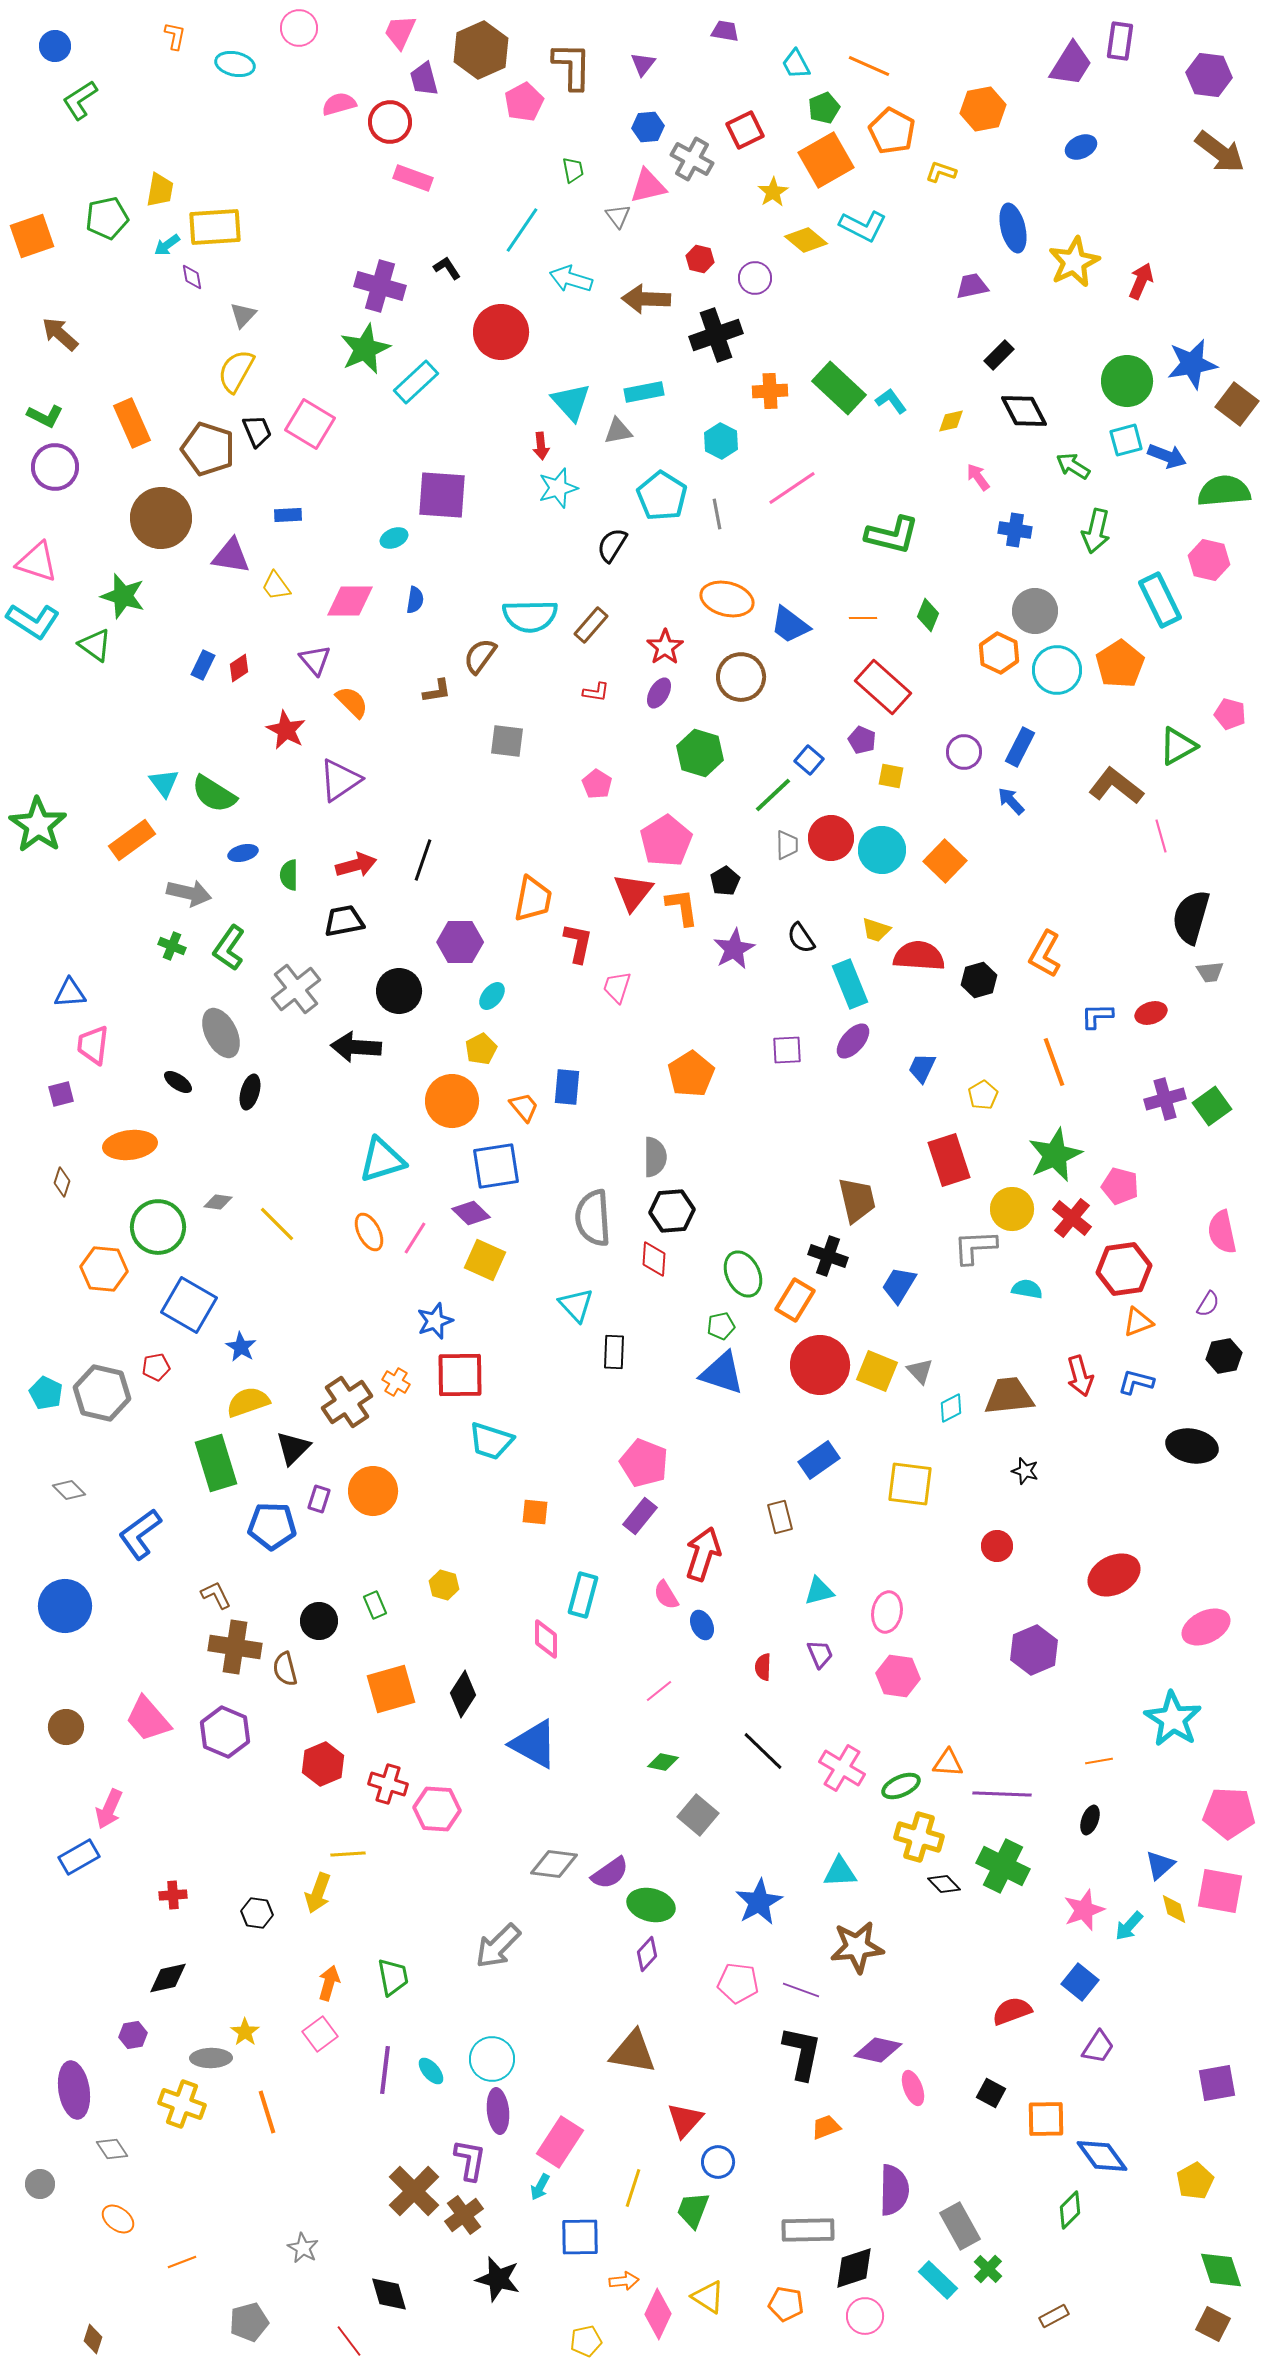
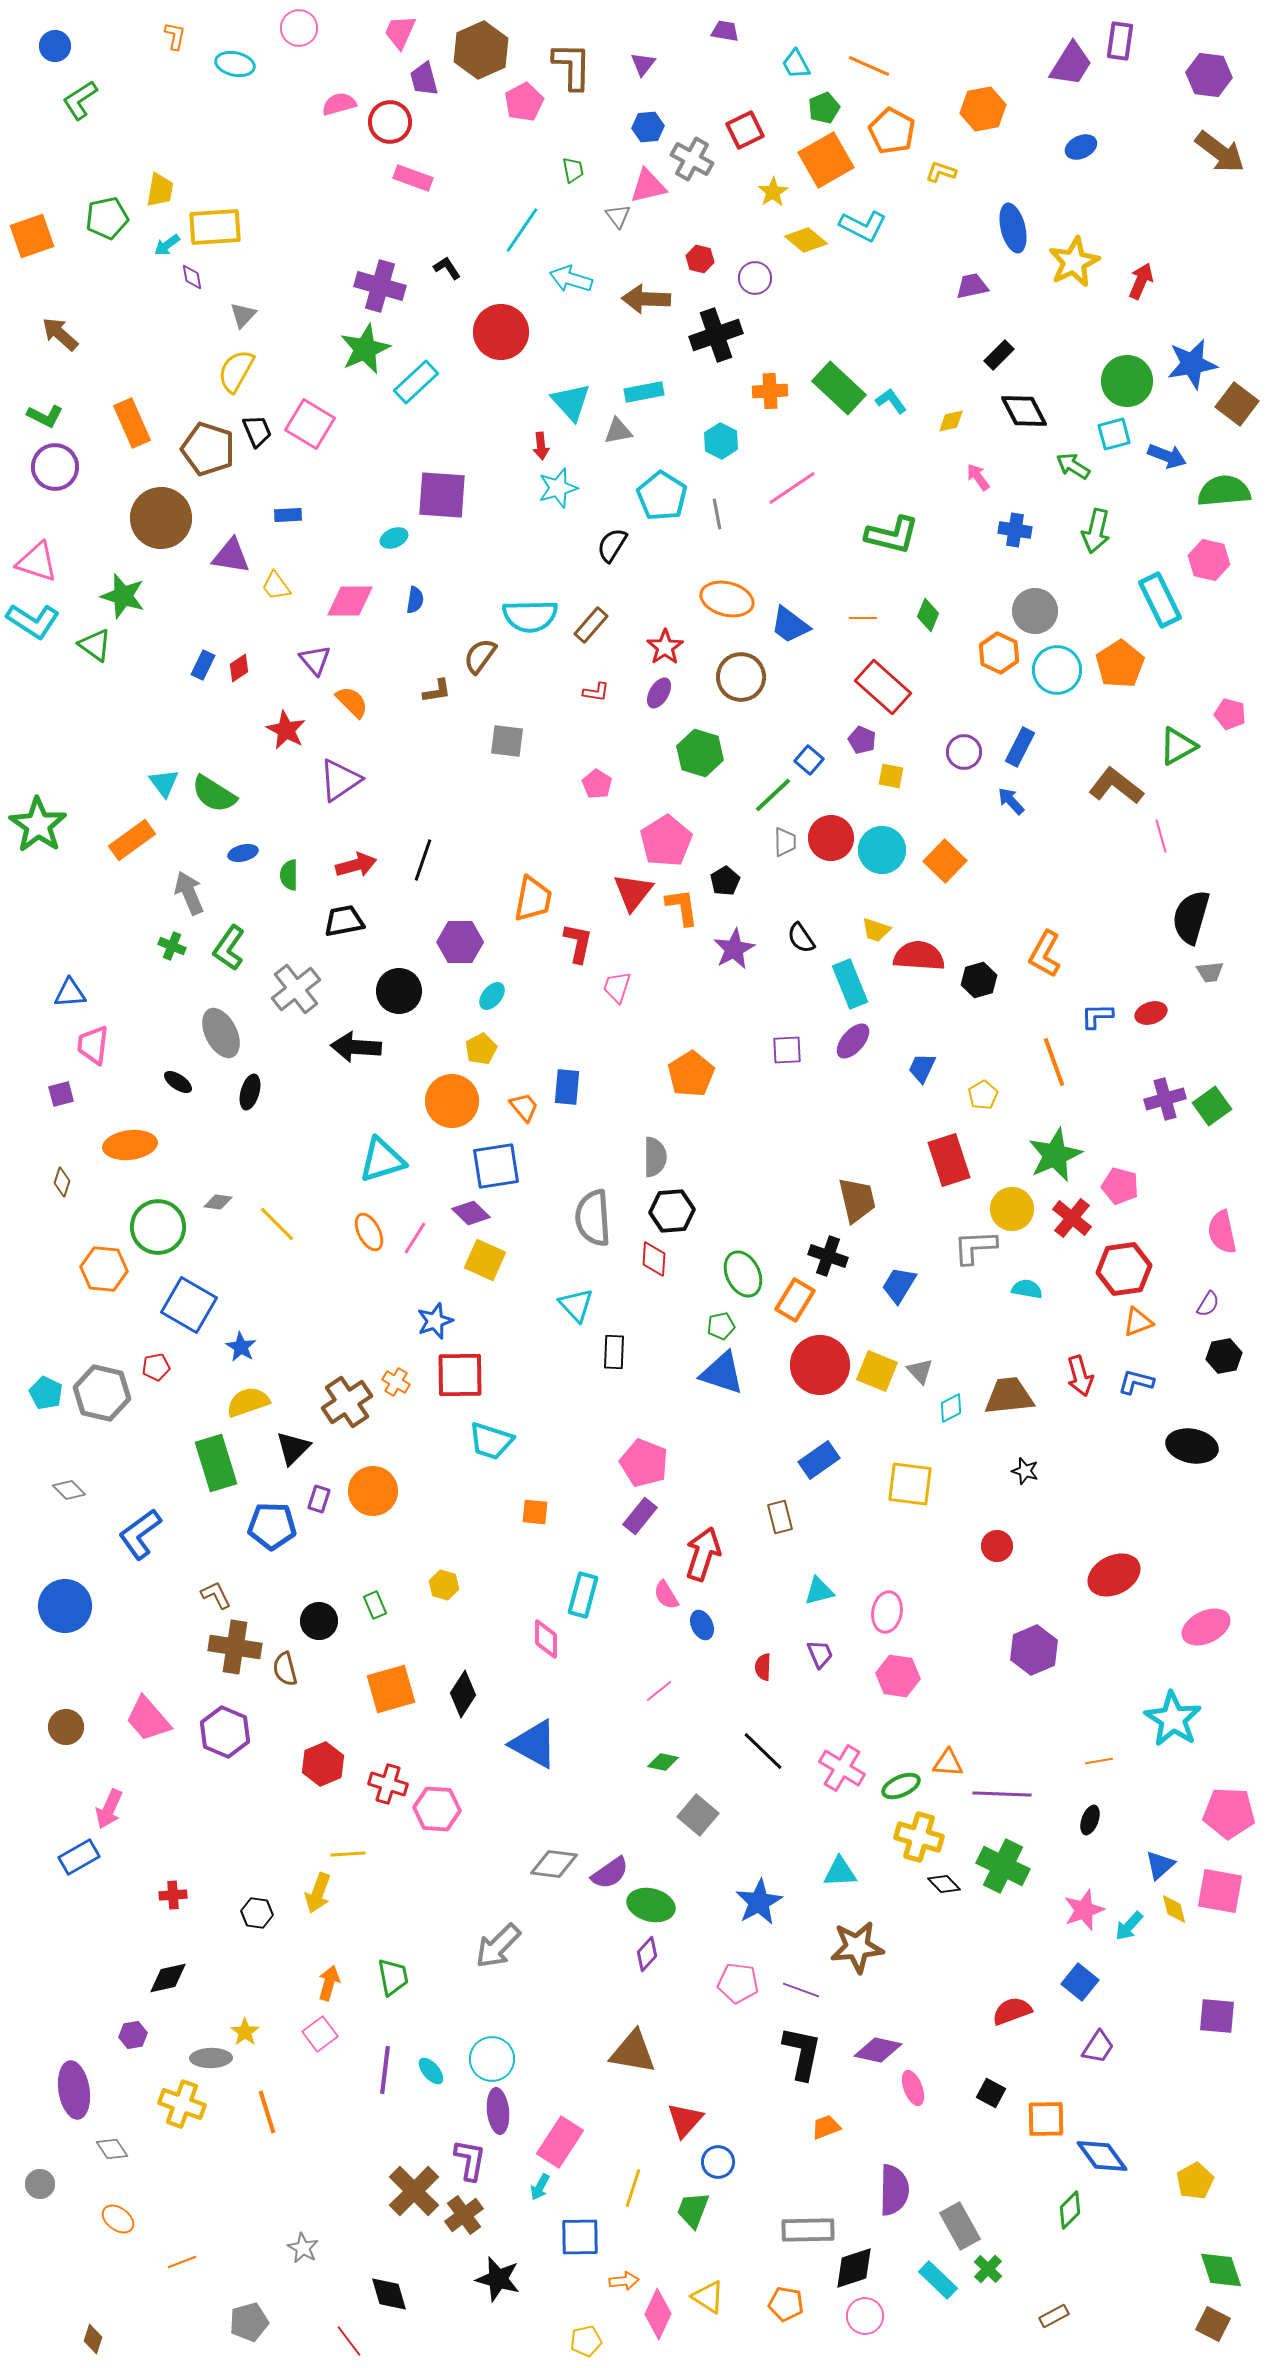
cyan square at (1126, 440): moved 12 px left, 6 px up
gray trapezoid at (787, 845): moved 2 px left, 3 px up
gray arrow at (189, 893): rotated 126 degrees counterclockwise
purple square at (1217, 2083): moved 67 px up; rotated 15 degrees clockwise
